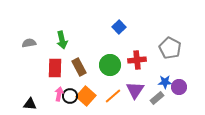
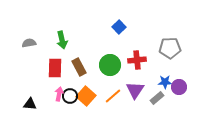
gray pentagon: rotated 30 degrees counterclockwise
